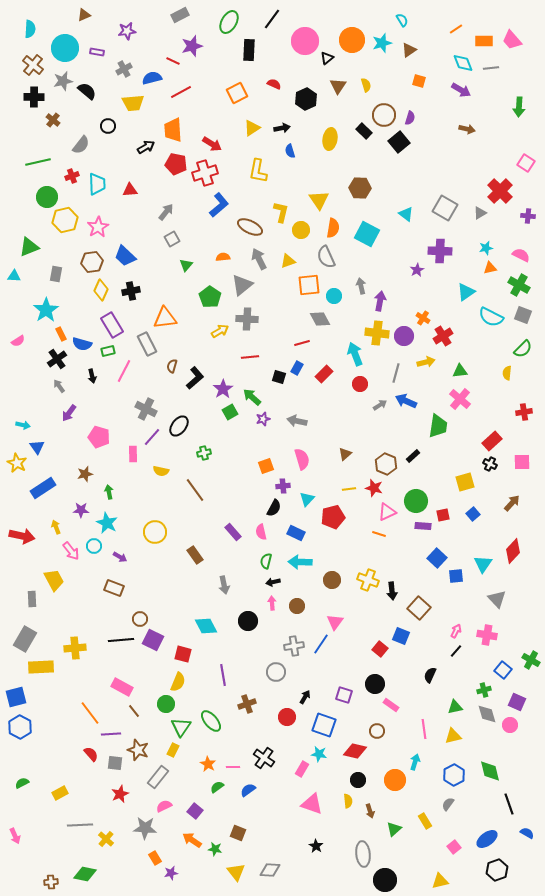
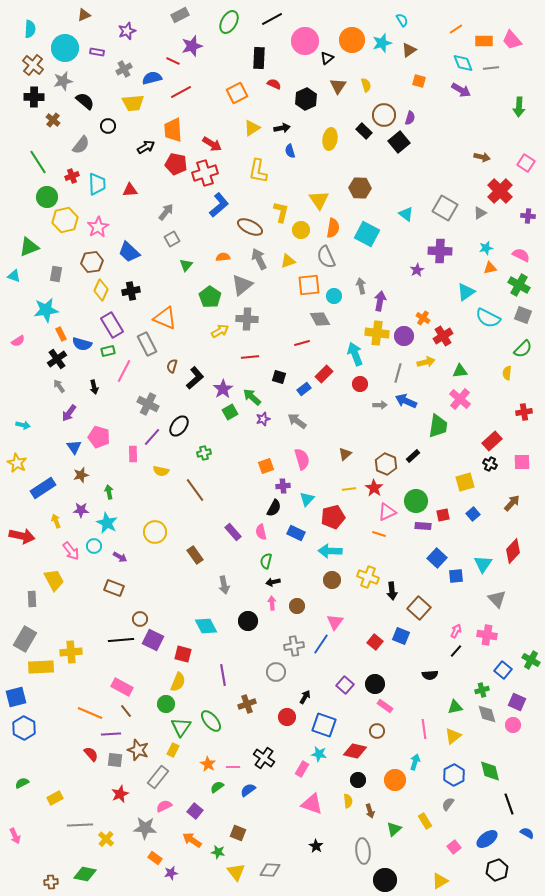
black line at (272, 19): rotated 25 degrees clockwise
purple star at (127, 31): rotated 12 degrees counterclockwise
black rectangle at (249, 50): moved 10 px right, 8 px down
black semicircle at (87, 91): moved 2 px left, 10 px down
brown arrow at (467, 129): moved 15 px right, 28 px down
green line at (38, 162): rotated 70 degrees clockwise
blue trapezoid at (125, 256): moved 4 px right, 4 px up
cyan triangle at (14, 276): rotated 16 degrees clockwise
cyan star at (46, 310): rotated 25 degrees clockwise
cyan semicircle at (491, 317): moved 3 px left, 1 px down
orange triangle at (165, 318): rotated 30 degrees clockwise
blue rectangle at (297, 368): moved 7 px right, 21 px down; rotated 24 degrees clockwise
gray line at (396, 373): moved 2 px right
black arrow at (92, 376): moved 2 px right, 11 px down
gray arrow at (380, 405): rotated 32 degrees clockwise
gray cross at (146, 409): moved 2 px right, 5 px up
gray arrow at (297, 421): rotated 24 degrees clockwise
blue triangle at (37, 447): moved 37 px right
brown star at (85, 474): moved 4 px left, 1 px down
red star at (374, 488): rotated 18 degrees clockwise
yellow arrow at (56, 527): moved 6 px up
cyan arrow at (300, 562): moved 30 px right, 11 px up
yellow cross at (368, 580): moved 3 px up
yellow cross at (75, 648): moved 4 px left, 4 px down
red square at (380, 649): moved 5 px left, 7 px up
black semicircle at (430, 675): rotated 119 degrees counterclockwise
green cross at (484, 690): moved 2 px left
purple square at (344, 695): moved 1 px right, 10 px up; rotated 24 degrees clockwise
pink rectangle at (391, 705): moved 6 px left, 1 px down
brown line at (134, 711): moved 8 px left
orange line at (90, 713): rotated 30 degrees counterclockwise
pink circle at (510, 725): moved 3 px right
blue hexagon at (20, 727): moved 4 px right, 1 px down
yellow triangle at (453, 736): rotated 24 degrees counterclockwise
gray square at (115, 763): moved 3 px up
yellow rectangle at (60, 793): moved 5 px left, 5 px down
green star at (215, 849): moved 3 px right, 3 px down
gray ellipse at (363, 854): moved 3 px up
orange rectangle at (155, 858): rotated 24 degrees counterclockwise
yellow triangle at (440, 881): rotated 18 degrees counterclockwise
